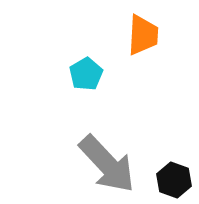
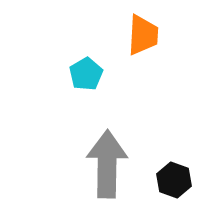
gray arrow: rotated 136 degrees counterclockwise
